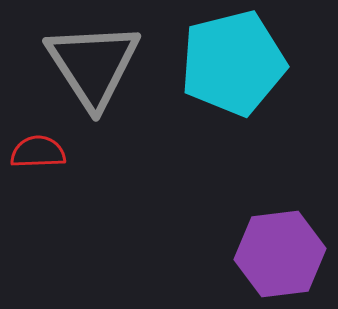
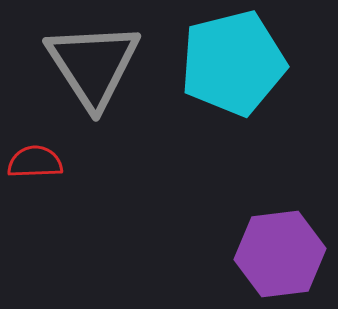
red semicircle: moved 3 px left, 10 px down
